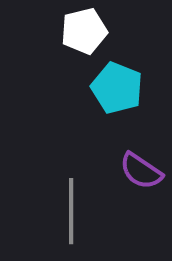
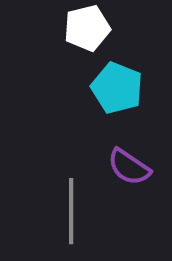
white pentagon: moved 3 px right, 3 px up
purple semicircle: moved 12 px left, 4 px up
